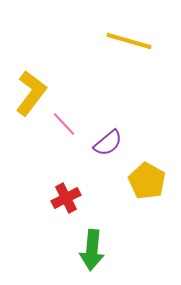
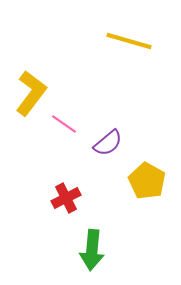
pink line: rotated 12 degrees counterclockwise
